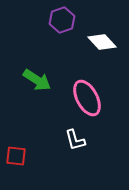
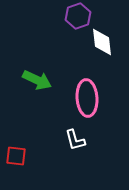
purple hexagon: moved 16 px right, 4 px up
white diamond: rotated 36 degrees clockwise
green arrow: rotated 8 degrees counterclockwise
pink ellipse: rotated 24 degrees clockwise
